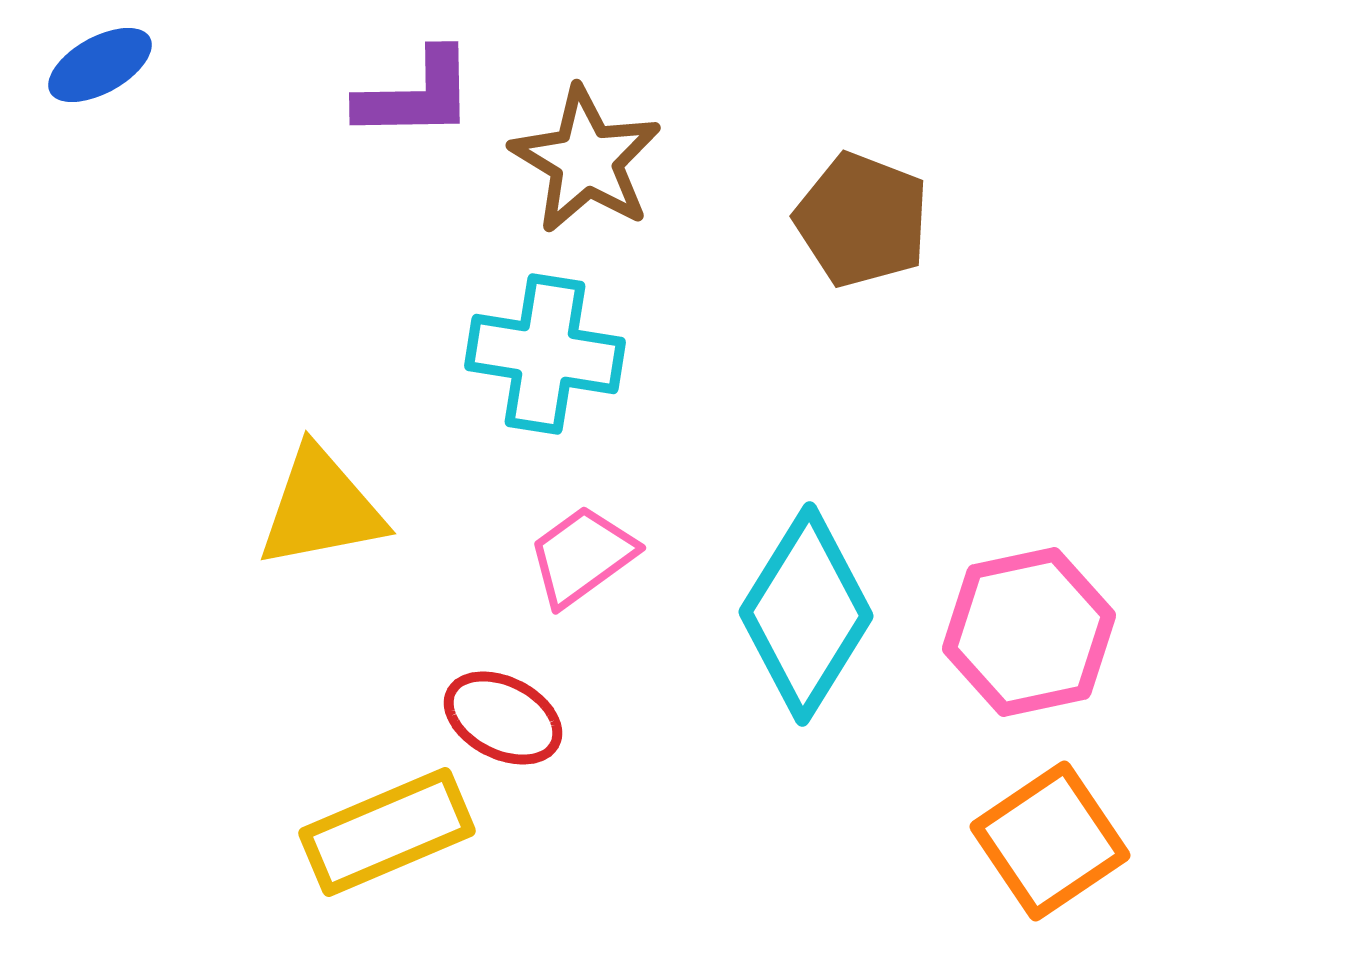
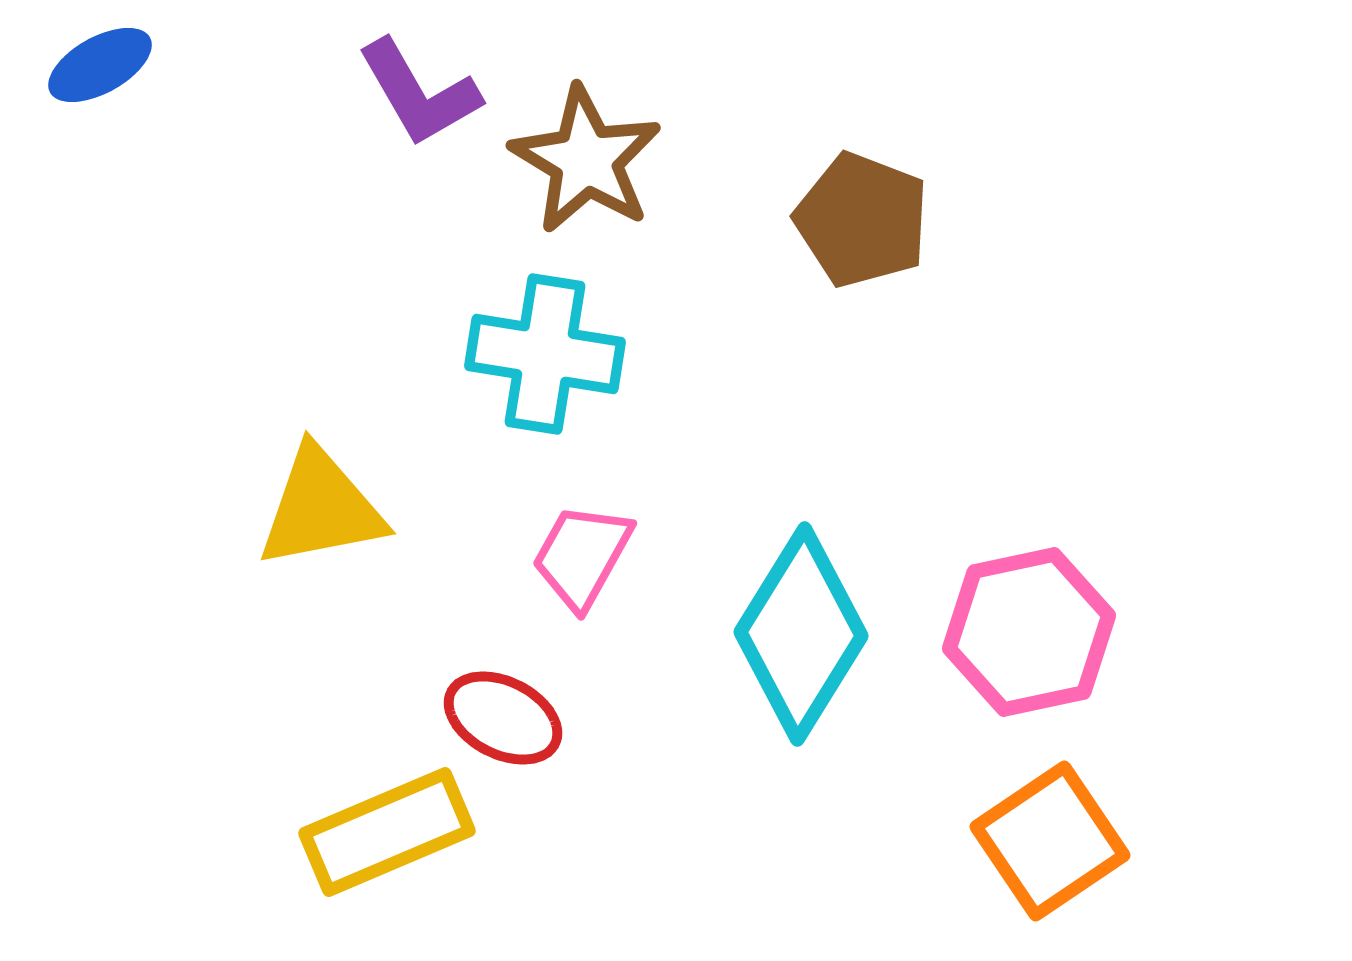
purple L-shape: moved 3 px right, 2 px up; rotated 61 degrees clockwise
pink trapezoid: rotated 25 degrees counterclockwise
cyan diamond: moved 5 px left, 20 px down
